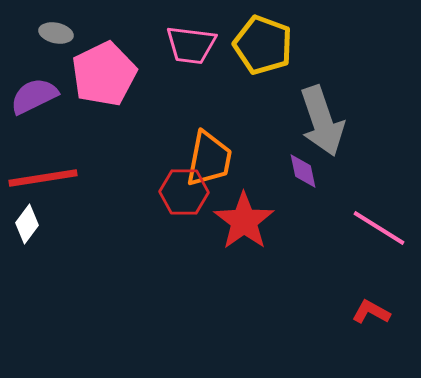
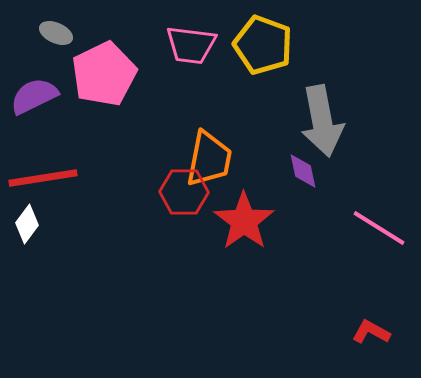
gray ellipse: rotated 12 degrees clockwise
gray arrow: rotated 8 degrees clockwise
red L-shape: moved 20 px down
